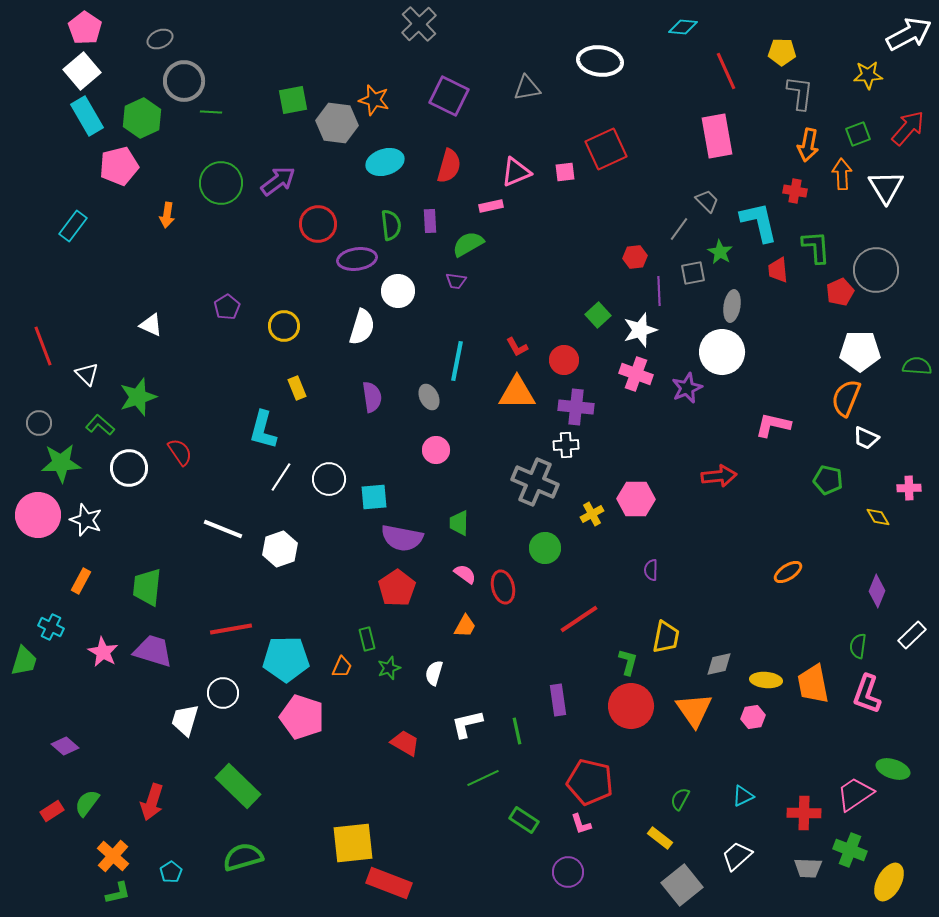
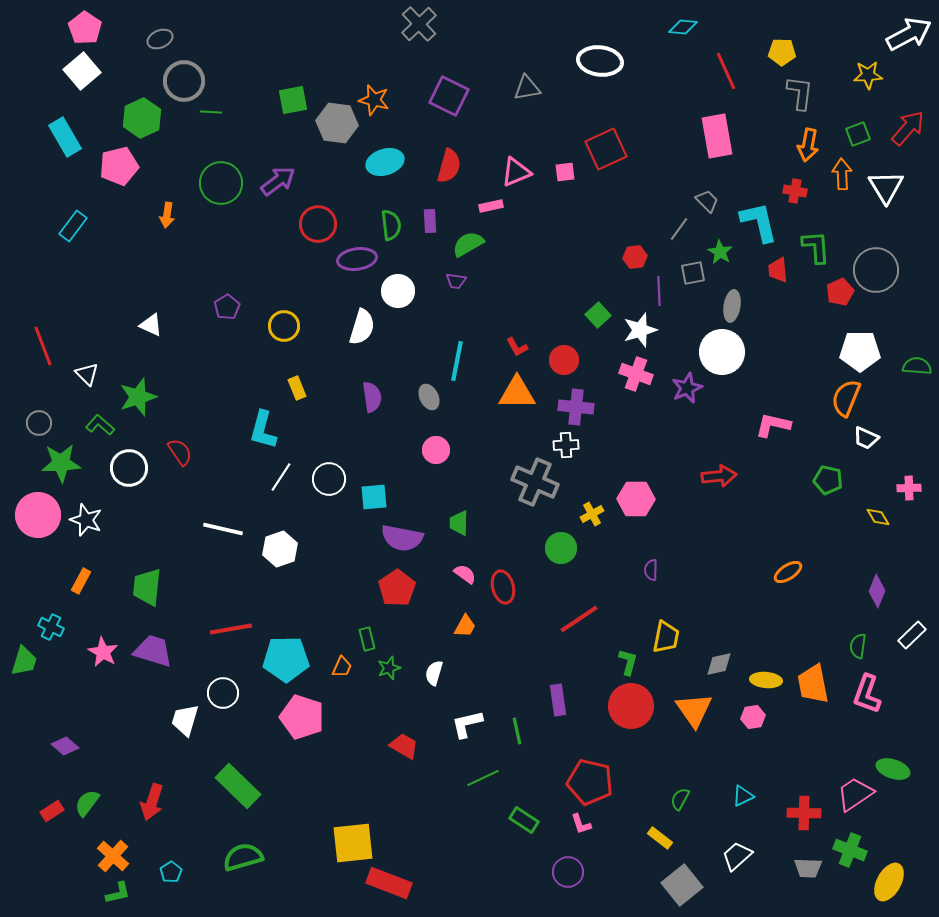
cyan rectangle at (87, 116): moved 22 px left, 21 px down
white line at (223, 529): rotated 9 degrees counterclockwise
green circle at (545, 548): moved 16 px right
red trapezoid at (405, 743): moved 1 px left, 3 px down
